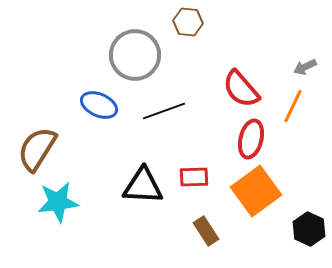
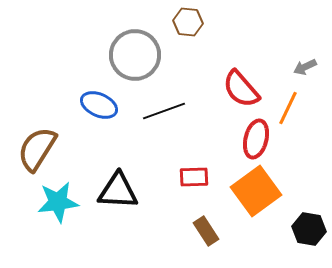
orange line: moved 5 px left, 2 px down
red ellipse: moved 5 px right
black triangle: moved 25 px left, 5 px down
black hexagon: rotated 16 degrees counterclockwise
